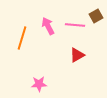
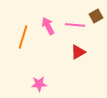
orange line: moved 1 px right, 1 px up
red triangle: moved 1 px right, 3 px up
